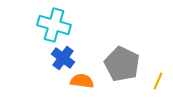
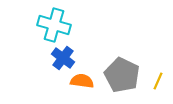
gray pentagon: moved 11 px down
